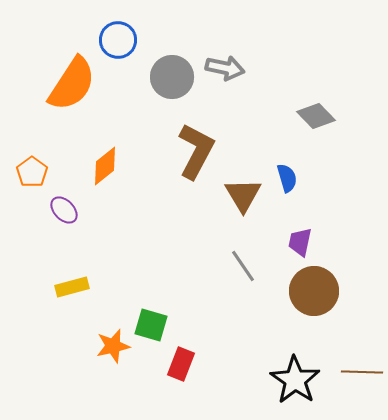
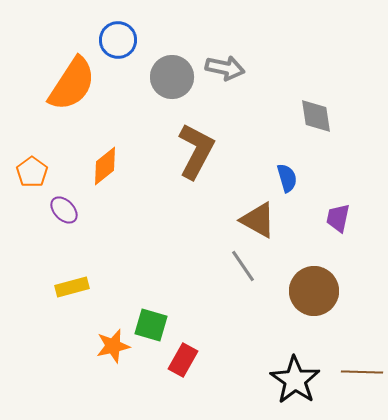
gray diamond: rotated 36 degrees clockwise
brown triangle: moved 15 px right, 25 px down; rotated 30 degrees counterclockwise
purple trapezoid: moved 38 px right, 24 px up
red rectangle: moved 2 px right, 4 px up; rotated 8 degrees clockwise
